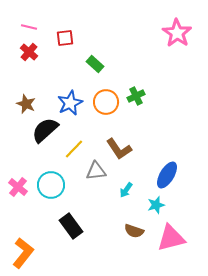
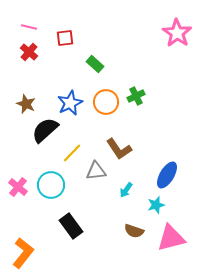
yellow line: moved 2 px left, 4 px down
